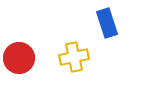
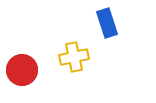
red circle: moved 3 px right, 12 px down
